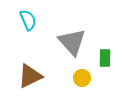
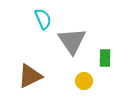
cyan semicircle: moved 15 px right, 1 px up
gray triangle: moved 1 px up; rotated 8 degrees clockwise
yellow circle: moved 2 px right, 3 px down
